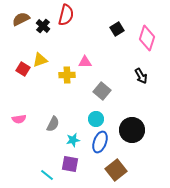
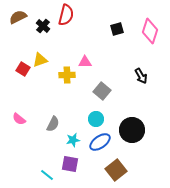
brown semicircle: moved 3 px left, 2 px up
black square: rotated 16 degrees clockwise
pink diamond: moved 3 px right, 7 px up
pink semicircle: rotated 48 degrees clockwise
blue ellipse: rotated 35 degrees clockwise
